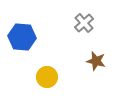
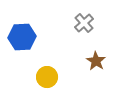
blue hexagon: rotated 8 degrees counterclockwise
brown star: rotated 18 degrees clockwise
